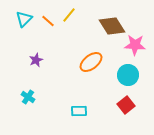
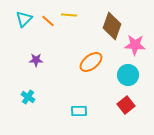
yellow line: rotated 56 degrees clockwise
brown diamond: rotated 52 degrees clockwise
purple star: rotated 24 degrees clockwise
